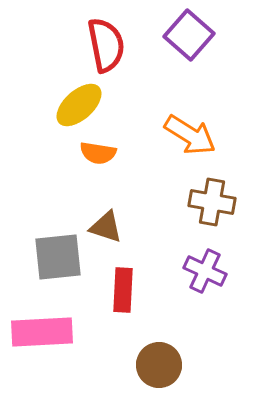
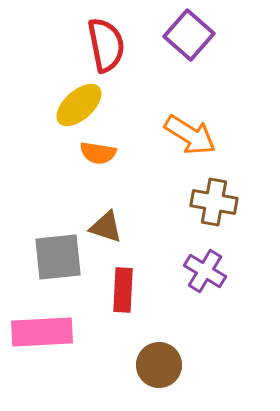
brown cross: moved 2 px right
purple cross: rotated 6 degrees clockwise
